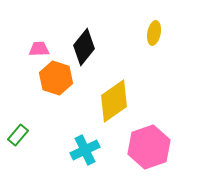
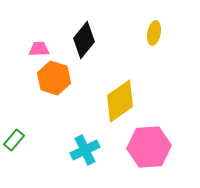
black diamond: moved 7 px up
orange hexagon: moved 2 px left
yellow diamond: moved 6 px right
green rectangle: moved 4 px left, 5 px down
pink hexagon: rotated 15 degrees clockwise
